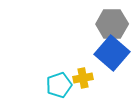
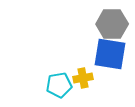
blue square: moved 2 px left, 1 px down; rotated 32 degrees counterclockwise
cyan pentagon: rotated 10 degrees clockwise
